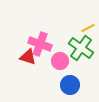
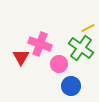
red triangle: moved 7 px left; rotated 42 degrees clockwise
pink circle: moved 1 px left, 3 px down
blue circle: moved 1 px right, 1 px down
